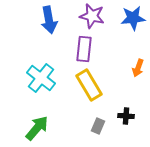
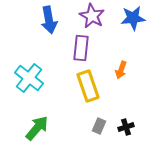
purple star: rotated 15 degrees clockwise
purple rectangle: moved 3 px left, 1 px up
orange arrow: moved 17 px left, 2 px down
cyan cross: moved 12 px left
yellow rectangle: moved 1 px left, 1 px down; rotated 12 degrees clockwise
black cross: moved 11 px down; rotated 21 degrees counterclockwise
gray rectangle: moved 1 px right
